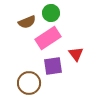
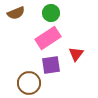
brown semicircle: moved 11 px left, 9 px up
red triangle: rotated 14 degrees clockwise
purple square: moved 2 px left, 1 px up
